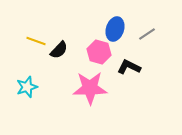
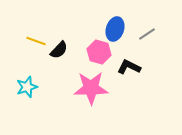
pink star: moved 1 px right
